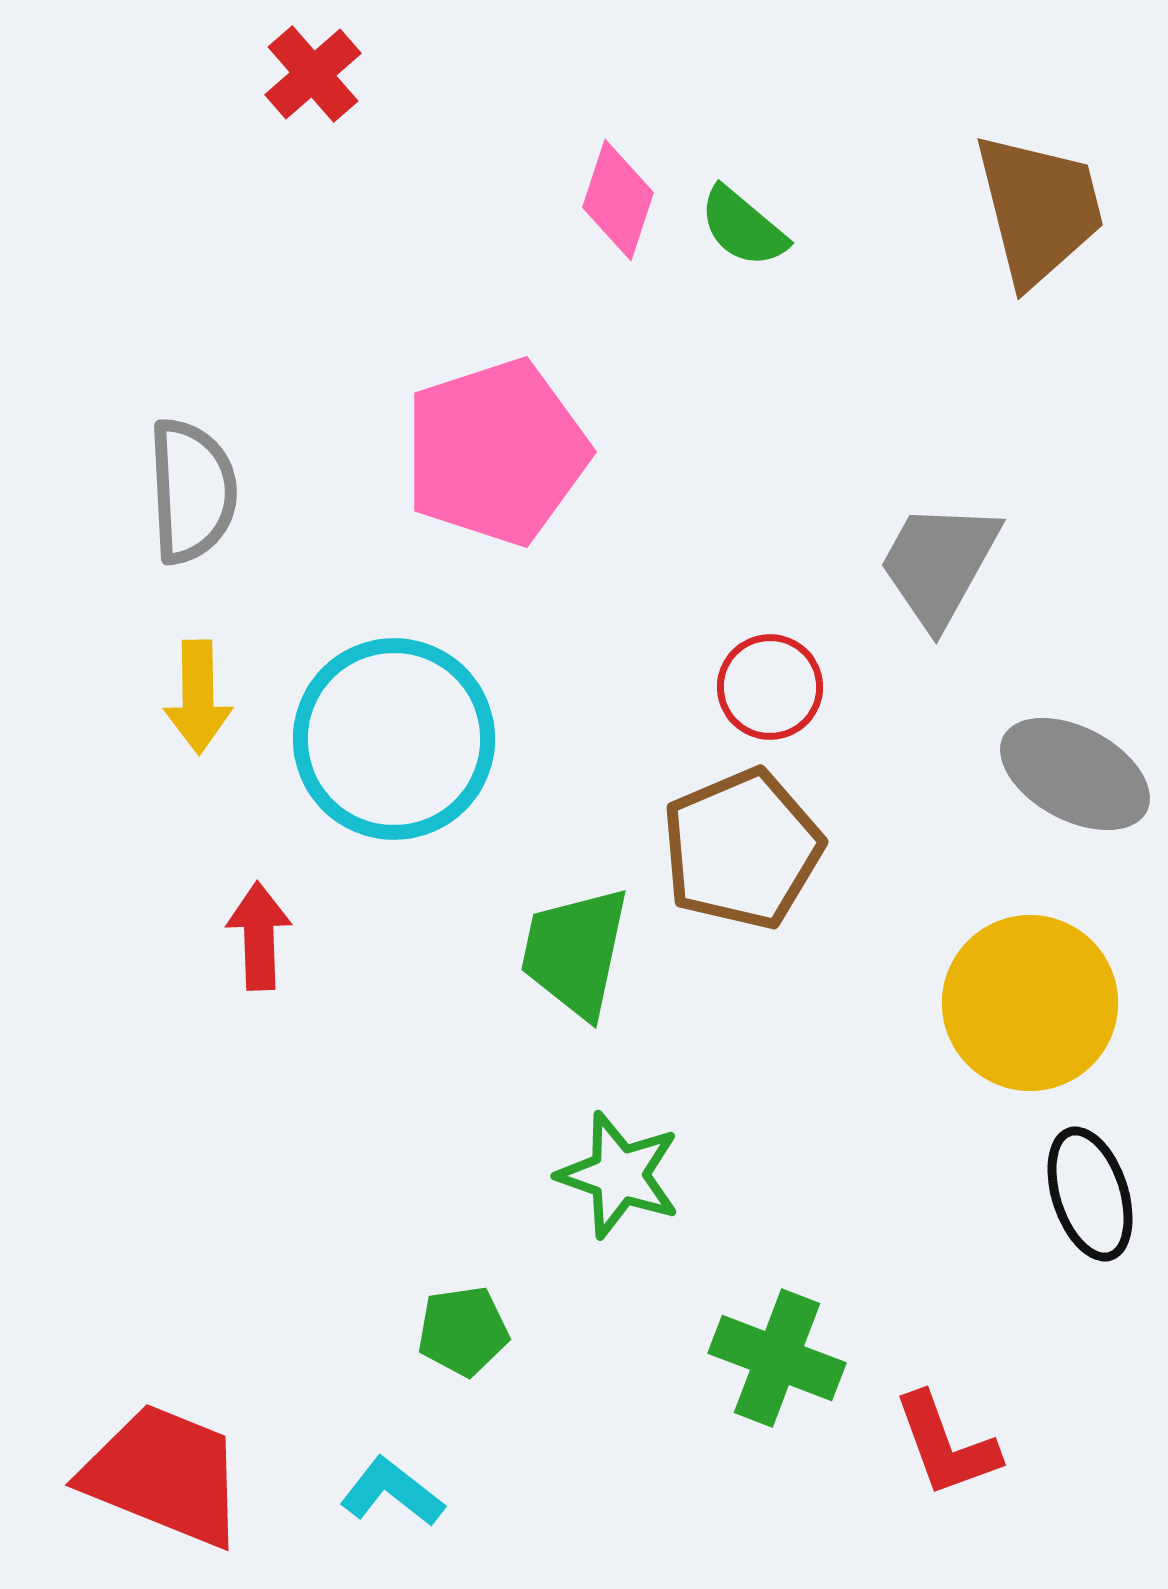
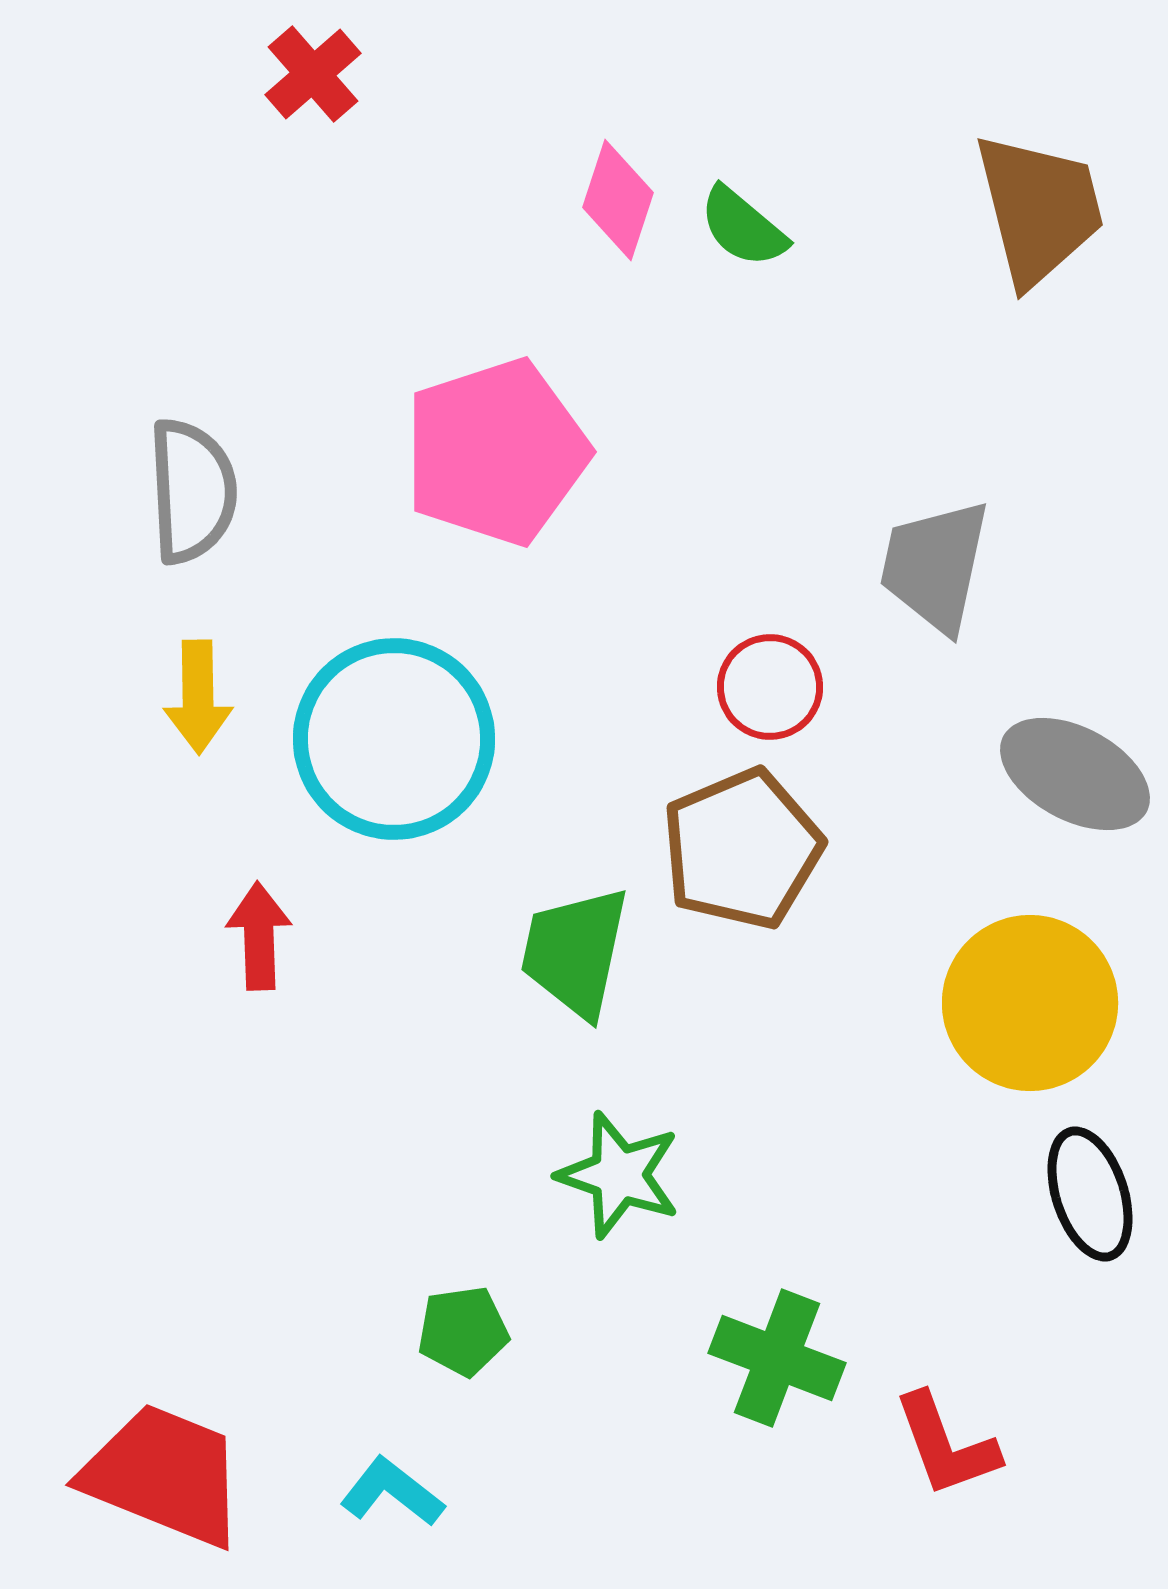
gray trapezoid: moved 4 px left, 2 px down; rotated 17 degrees counterclockwise
